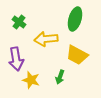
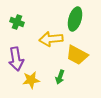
green cross: moved 2 px left; rotated 16 degrees counterclockwise
yellow arrow: moved 5 px right
yellow star: rotated 24 degrees counterclockwise
